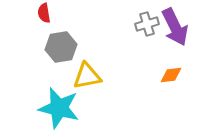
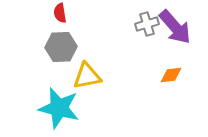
red semicircle: moved 16 px right
purple arrow: rotated 15 degrees counterclockwise
gray hexagon: rotated 8 degrees clockwise
